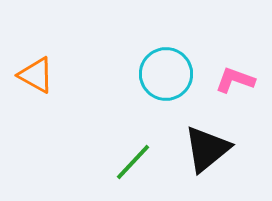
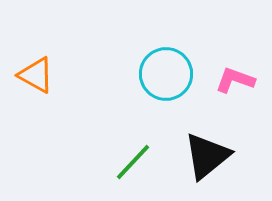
black triangle: moved 7 px down
